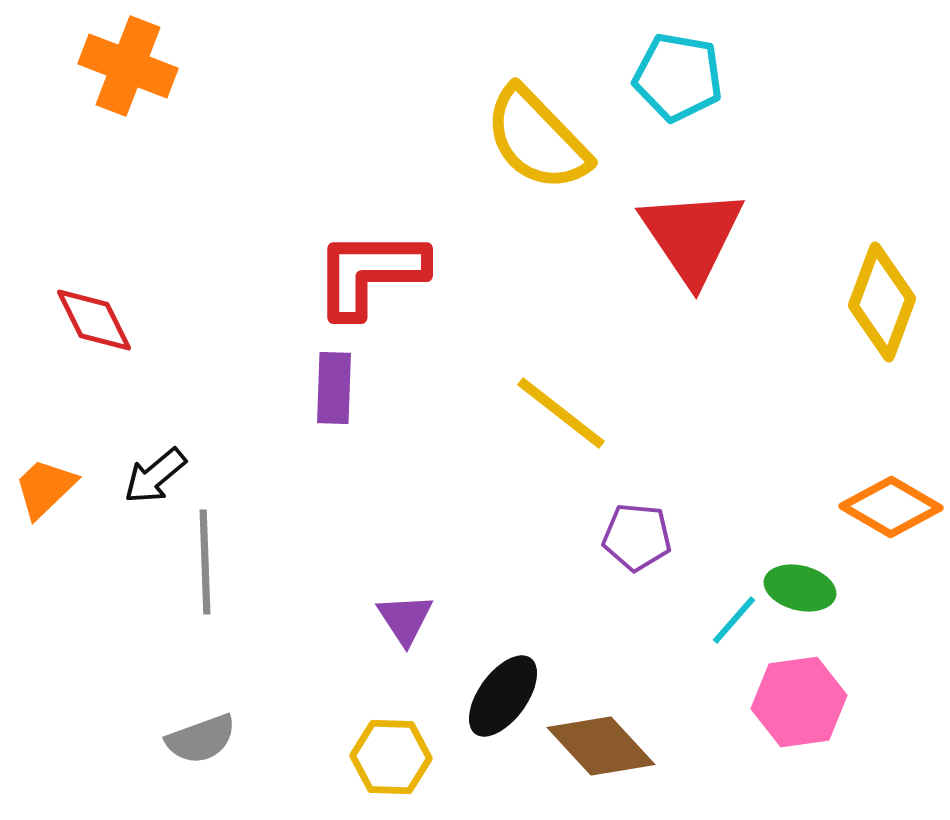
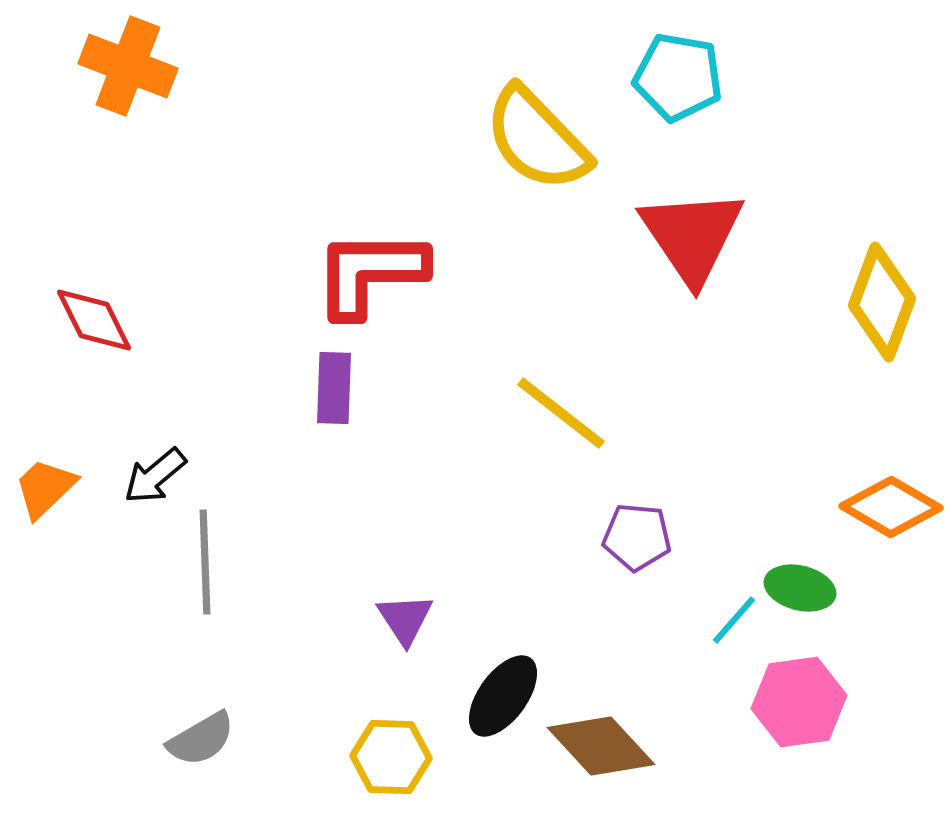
gray semicircle: rotated 10 degrees counterclockwise
